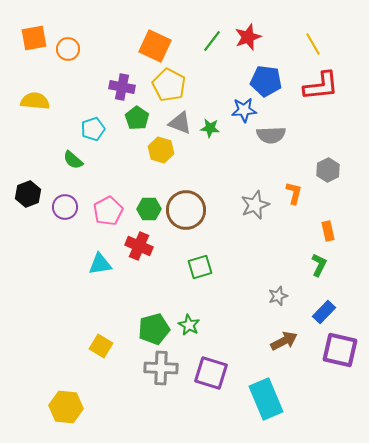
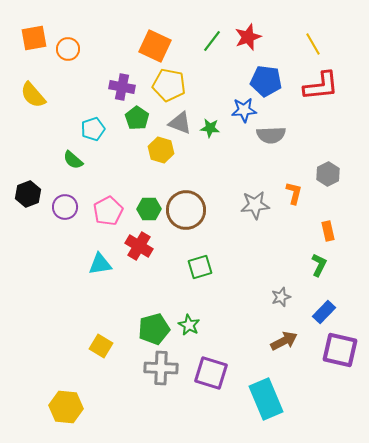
yellow pentagon at (169, 85): rotated 16 degrees counterclockwise
yellow semicircle at (35, 101): moved 2 px left, 6 px up; rotated 136 degrees counterclockwise
gray hexagon at (328, 170): moved 4 px down
gray star at (255, 205): rotated 16 degrees clockwise
red cross at (139, 246): rotated 8 degrees clockwise
gray star at (278, 296): moved 3 px right, 1 px down
